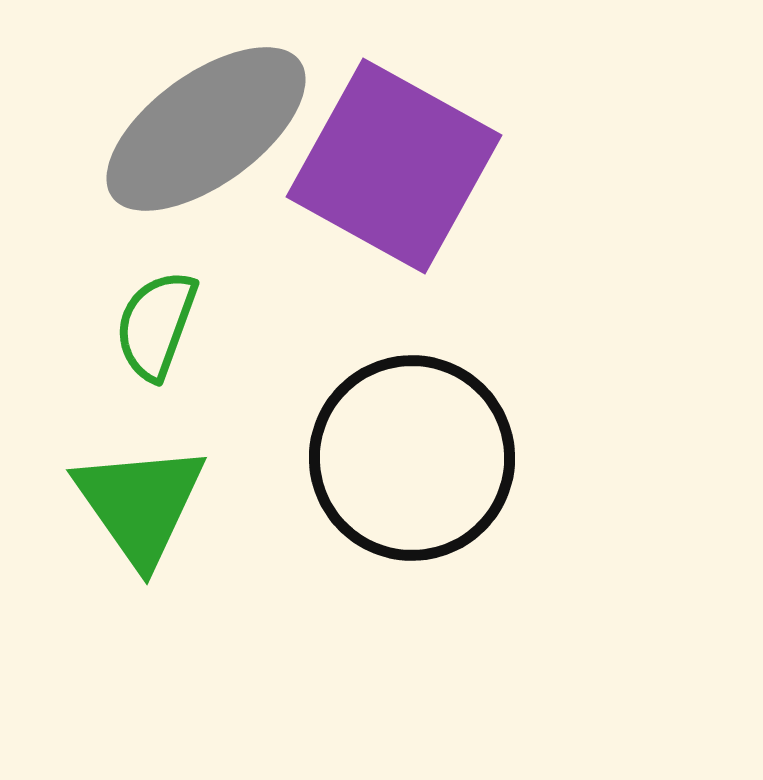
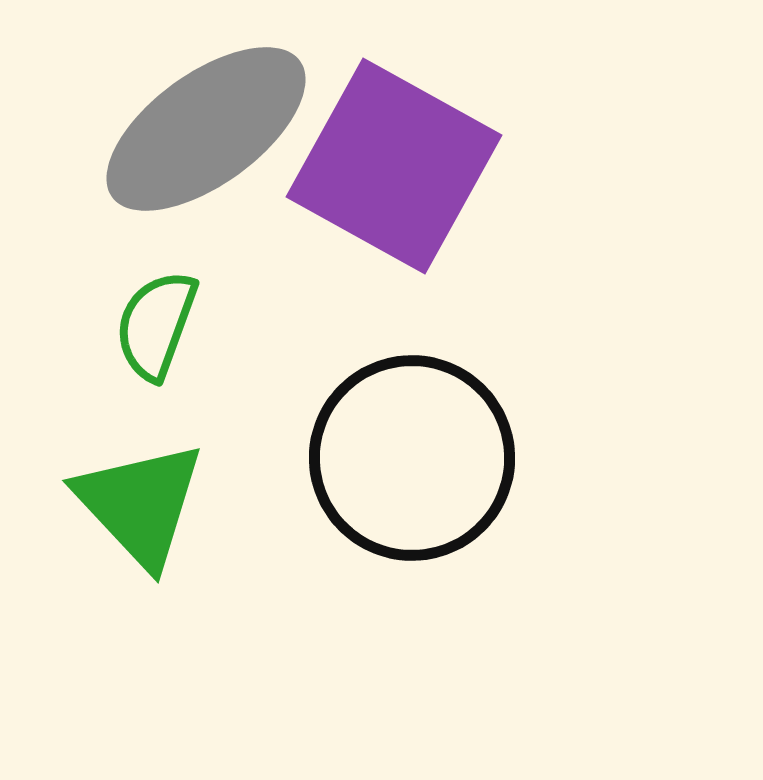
green triangle: rotated 8 degrees counterclockwise
